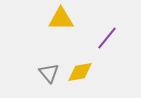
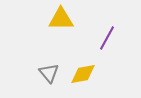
purple line: rotated 10 degrees counterclockwise
yellow diamond: moved 3 px right, 2 px down
